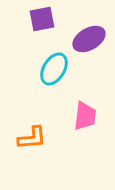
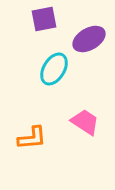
purple square: moved 2 px right
pink trapezoid: moved 6 px down; rotated 64 degrees counterclockwise
